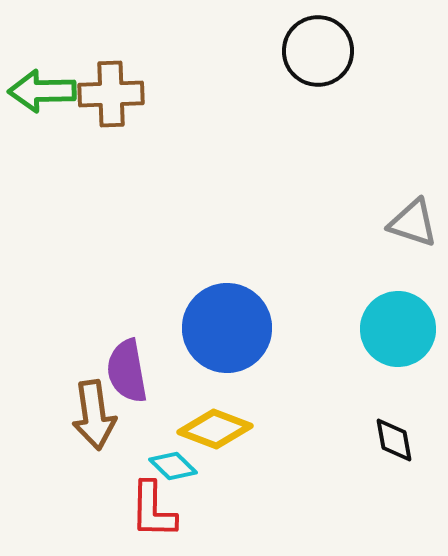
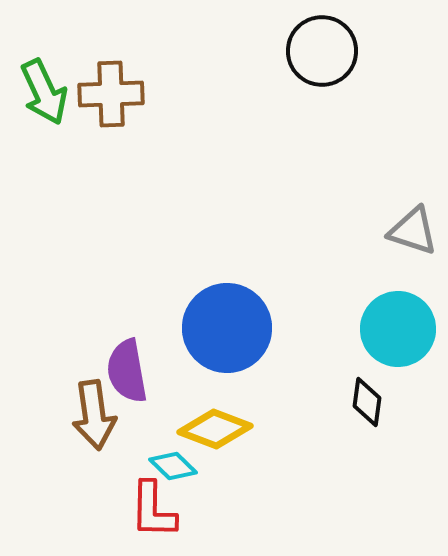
black circle: moved 4 px right
green arrow: moved 2 px right, 1 px down; rotated 114 degrees counterclockwise
gray triangle: moved 8 px down
black diamond: moved 27 px left, 38 px up; rotated 18 degrees clockwise
